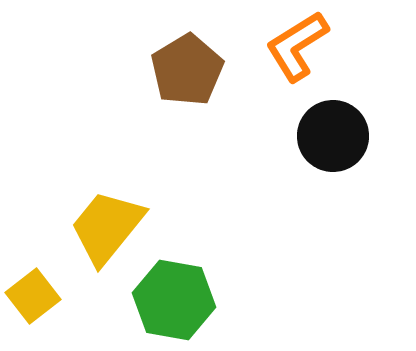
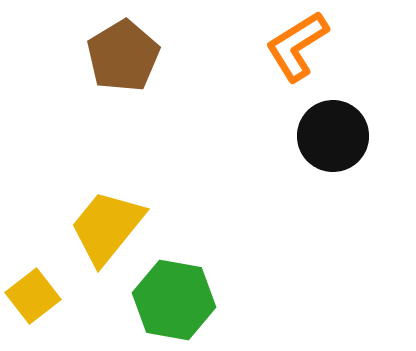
brown pentagon: moved 64 px left, 14 px up
